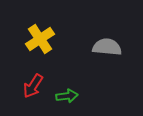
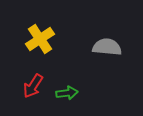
green arrow: moved 3 px up
